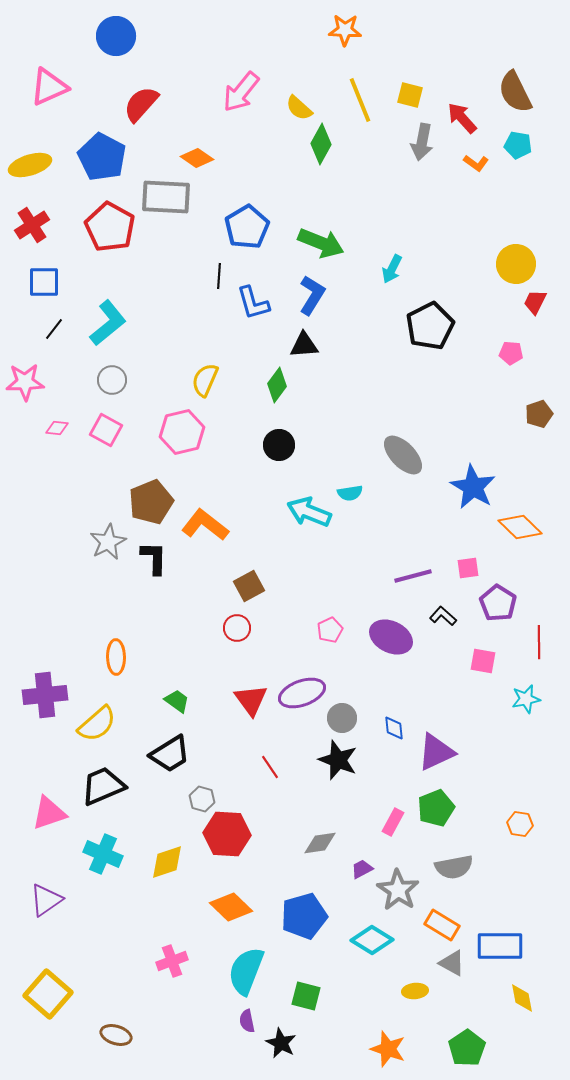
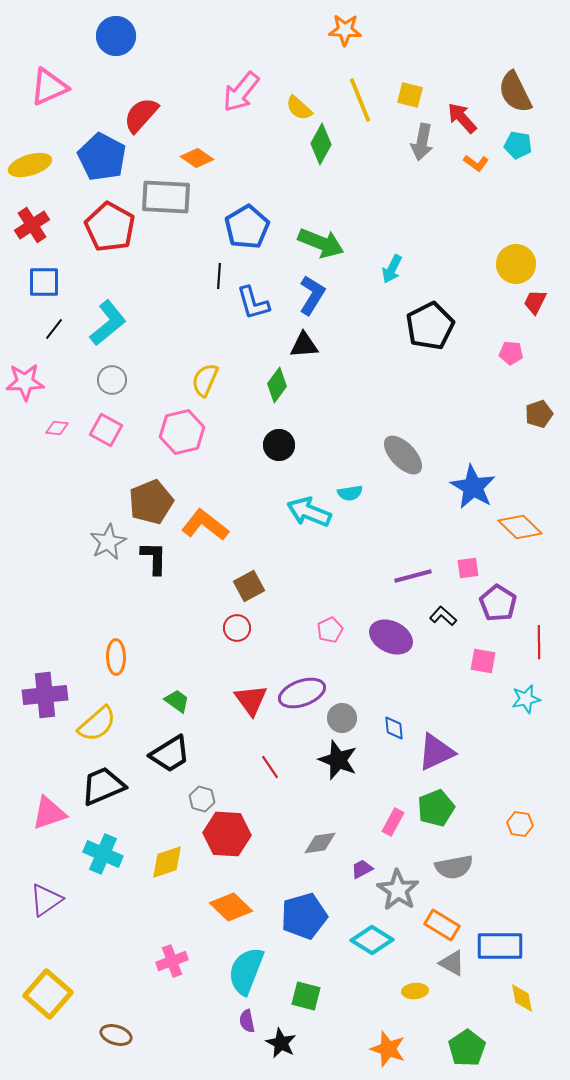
red semicircle at (141, 104): moved 11 px down
